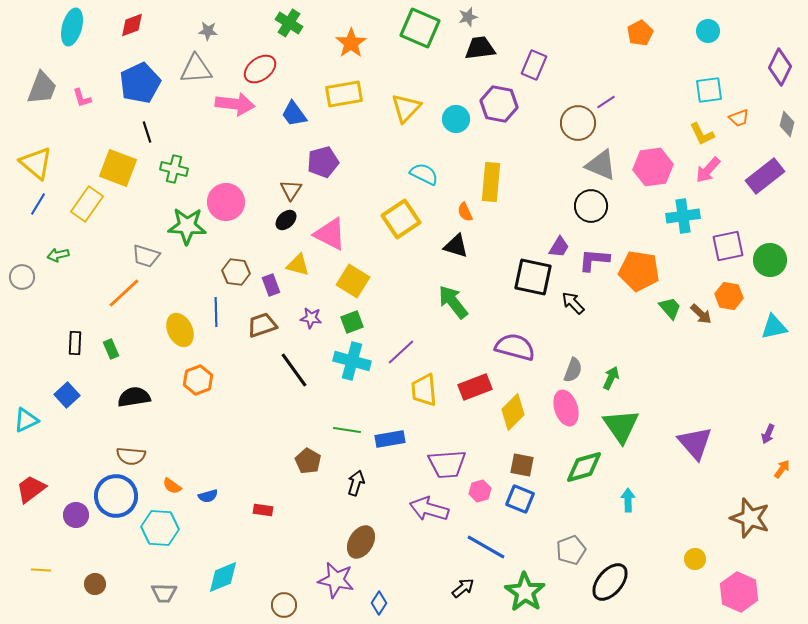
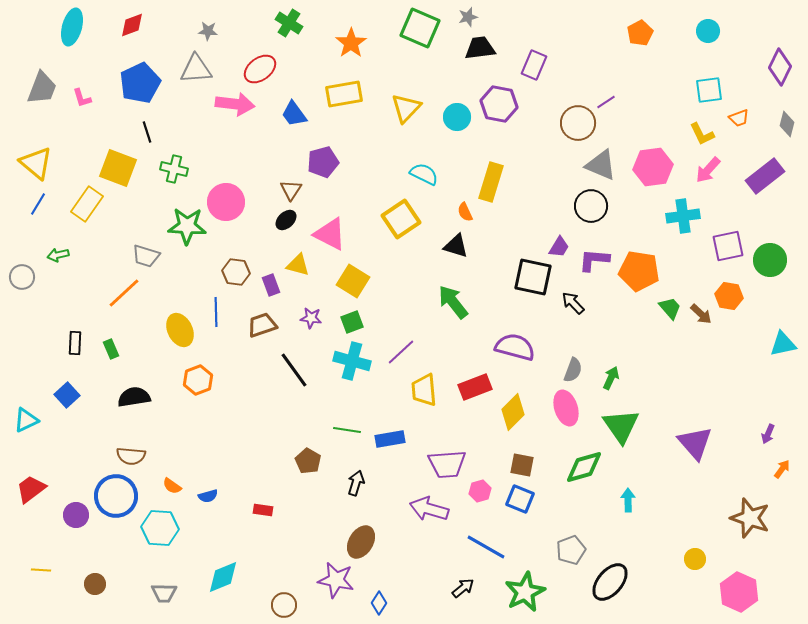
cyan circle at (456, 119): moved 1 px right, 2 px up
yellow rectangle at (491, 182): rotated 12 degrees clockwise
cyan triangle at (774, 327): moved 9 px right, 17 px down
green star at (525, 592): rotated 12 degrees clockwise
